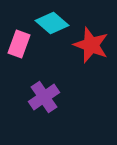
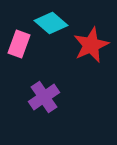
cyan diamond: moved 1 px left
red star: rotated 27 degrees clockwise
